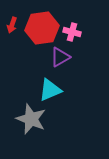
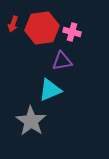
red arrow: moved 1 px right, 1 px up
purple triangle: moved 2 px right, 4 px down; rotated 20 degrees clockwise
gray star: moved 2 px down; rotated 12 degrees clockwise
